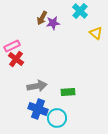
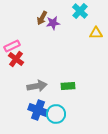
yellow triangle: rotated 40 degrees counterclockwise
green rectangle: moved 6 px up
blue cross: moved 1 px down
cyan circle: moved 1 px left, 4 px up
